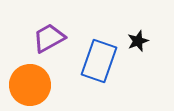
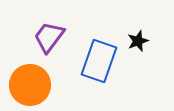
purple trapezoid: moved 1 px up; rotated 24 degrees counterclockwise
